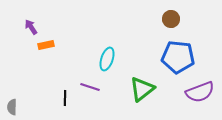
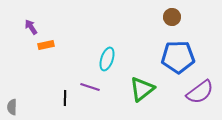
brown circle: moved 1 px right, 2 px up
blue pentagon: rotated 8 degrees counterclockwise
purple semicircle: rotated 16 degrees counterclockwise
